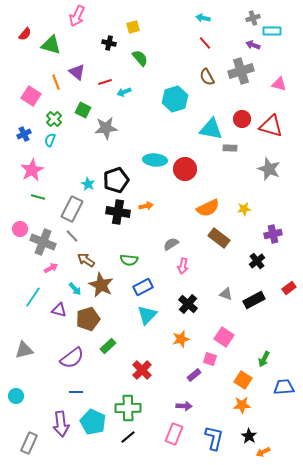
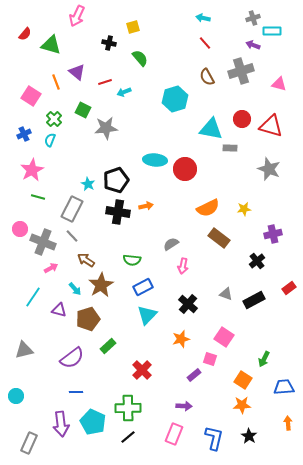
green semicircle at (129, 260): moved 3 px right
brown star at (101, 285): rotated 15 degrees clockwise
orange arrow at (263, 452): moved 25 px right, 29 px up; rotated 112 degrees clockwise
